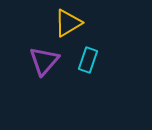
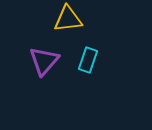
yellow triangle: moved 4 px up; rotated 24 degrees clockwise
